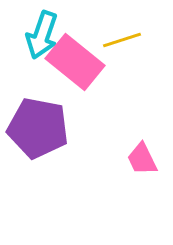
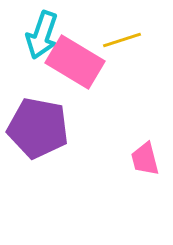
pink rectangle: rotated 8 degrees counterclockwise
pink trapezoid: moved 3 px right; rotated 12 degrees clockwise
